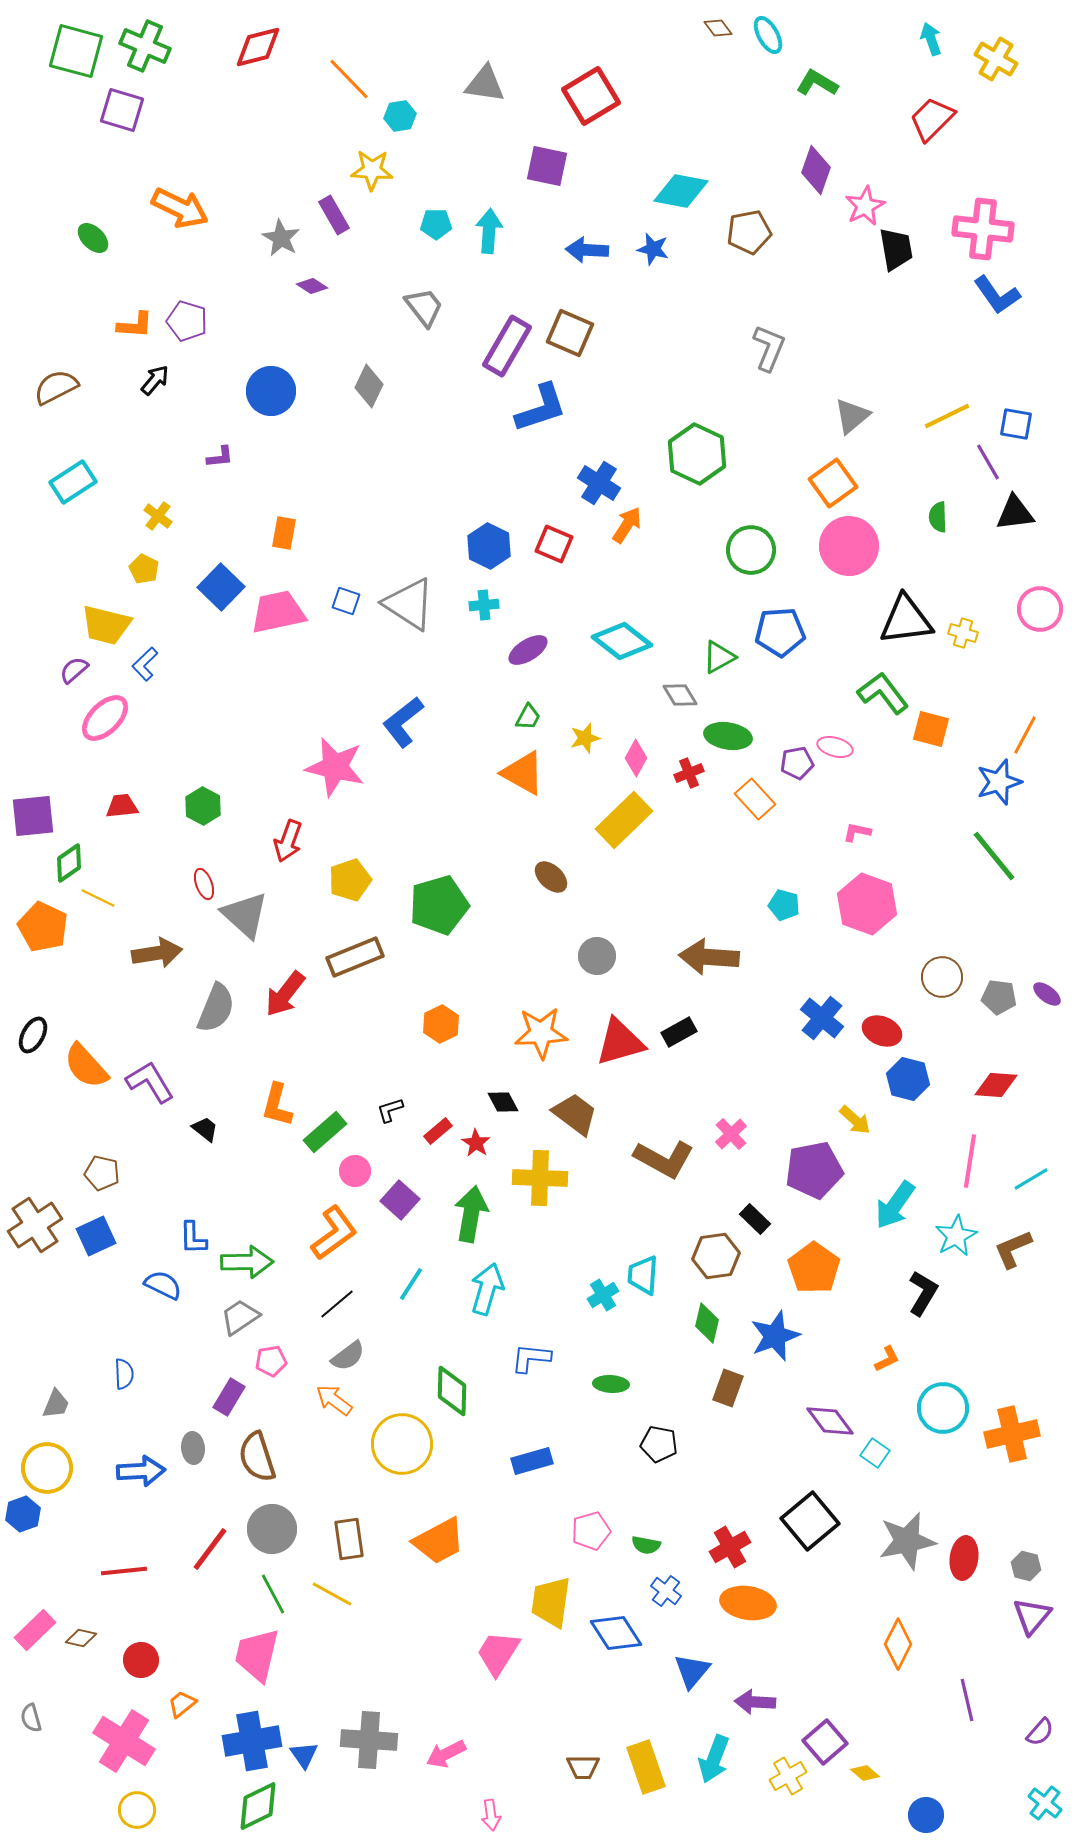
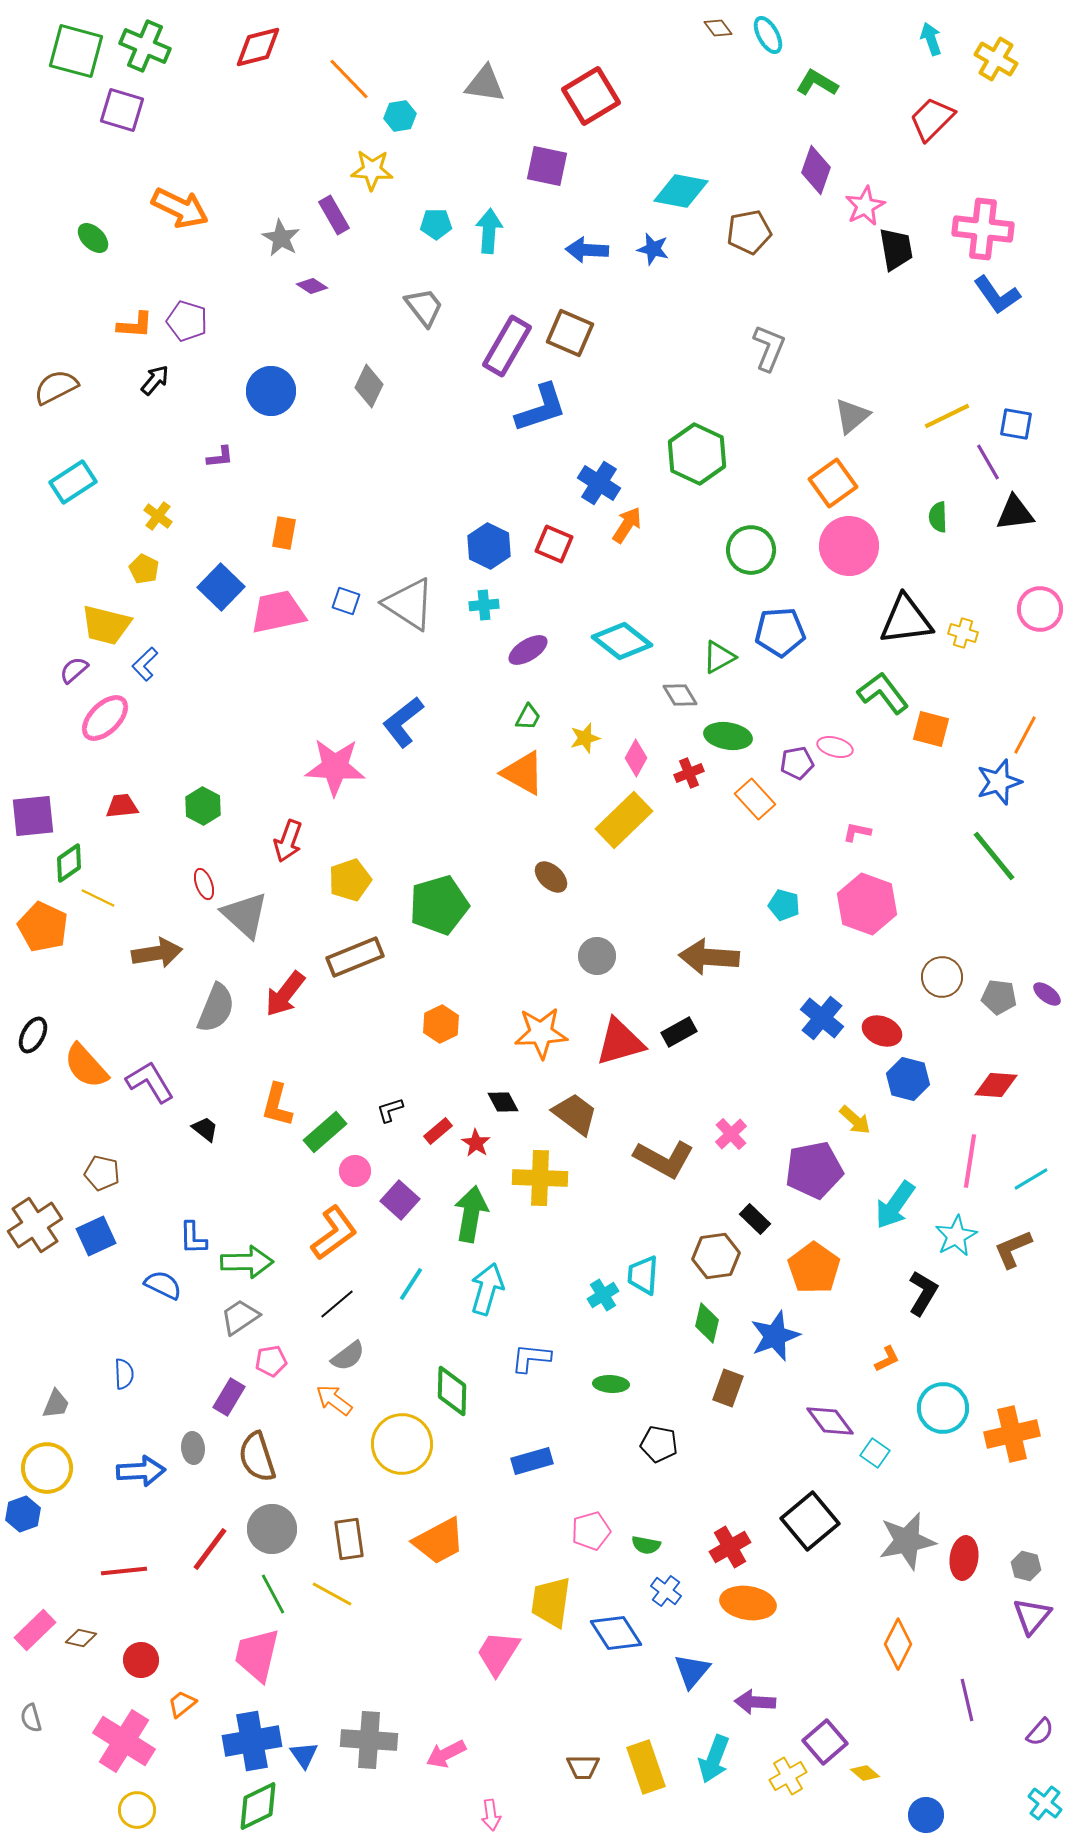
pink star at (335, 767): rotated 10 degrees counterclockwise
